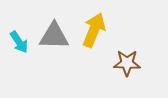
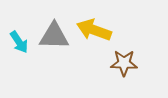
yellow arrow: rotated 92 degrees counterclockwise
brown star: moved 3 px left
